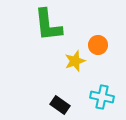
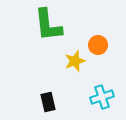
cyan cross: rotated 30 degrees counterclockwise
black rectangle: moved 12 px left, 3 px up; rotated 42 degrees clockwise
